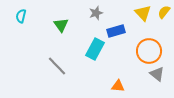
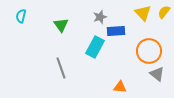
gray star: moved 4 px right, 4 px down
blue rectangle: rotated 12 degrees clockwise
cyan rectangle: moved 2 px up
gray line: moved 4 px right, 2 px down; rotated 25 degrees clockwise
orange triangle: moved 2 px right, 1 px down
